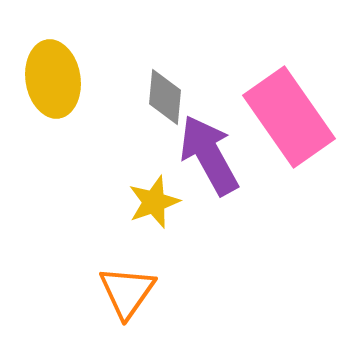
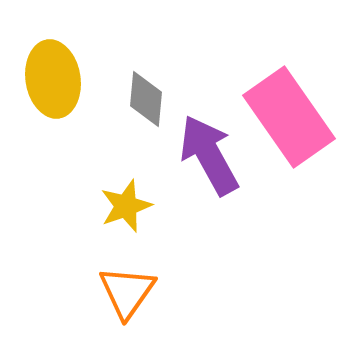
gray diamond: moved 19 px left, 2 px down
yellow star: moved 28 px left, 4 px down
